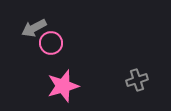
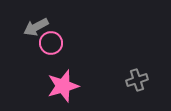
gray arrow: moved 2 px right, 1 px up
